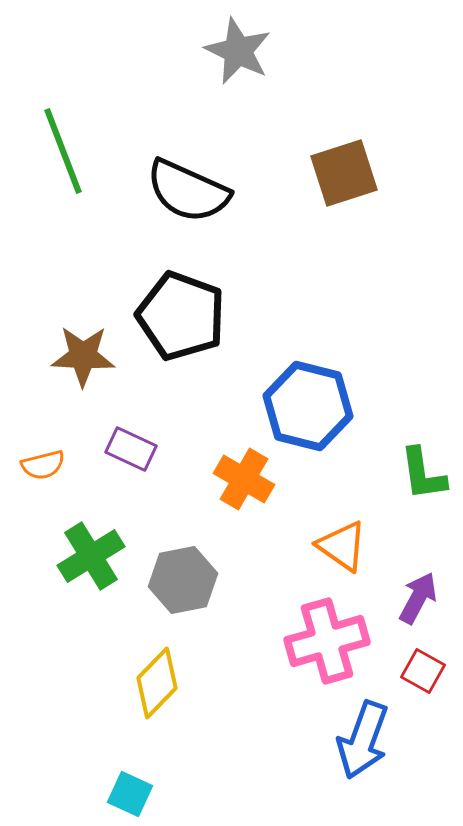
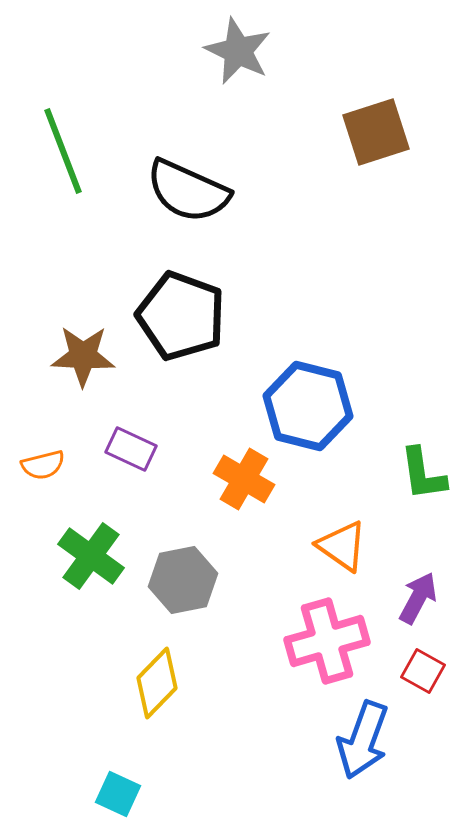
brown square: moved 32 px right, 41 px up
green cross: rotated 22 degrees counterclockwise
cyan square: moved 12 px left
